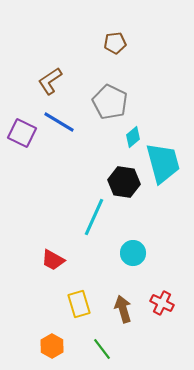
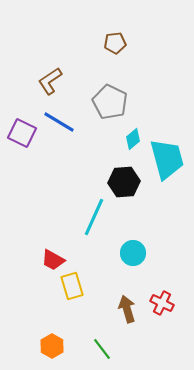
cyan diamond: moved 2 px down
cyan trapezoid: moved 4 px right, 4 px up
black hexagon: rotated 12 degrees counterclockwise
yellow rectangle: moved 7 px left, 18 px up
brown arrow: moved 4 px right
